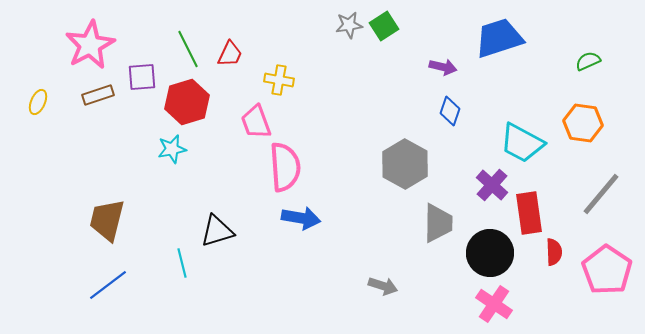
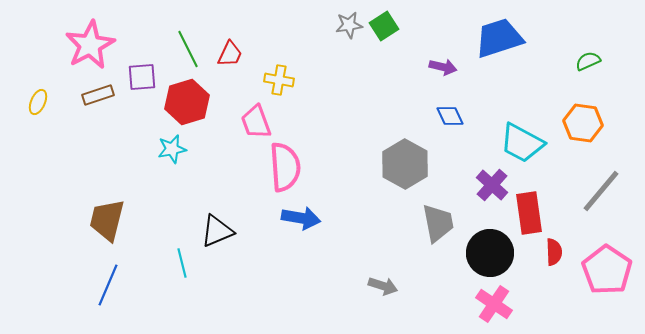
blue diamond: moved 5 px down; rotated 44 degrees counterclockwise
gray line: moved 3 px up
gray trapezoid: rotated 12 degrees counterclockwise
black triangle: rotated 6 degrees counterclockwise
blue line: rotated 30 degrees counterclockwise
